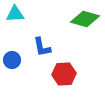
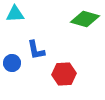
blue L-shape: moved 6 px left, 3 px down
blue circle: moved 3 px down
